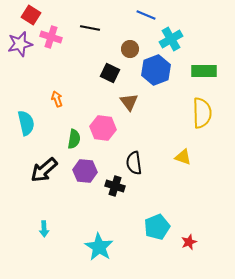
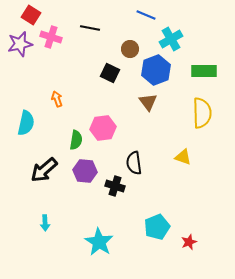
brown triangle: moved 19 px right
cyan semicircle: rotated 25 degrees clockwise
pink hexagon: rotated 15 degrees counterclockwise
green semicircle: moved 2 px right, 1 px down
cyan arrow: moved 1 px right, 6 px up
cyan star: moved 5 px up
